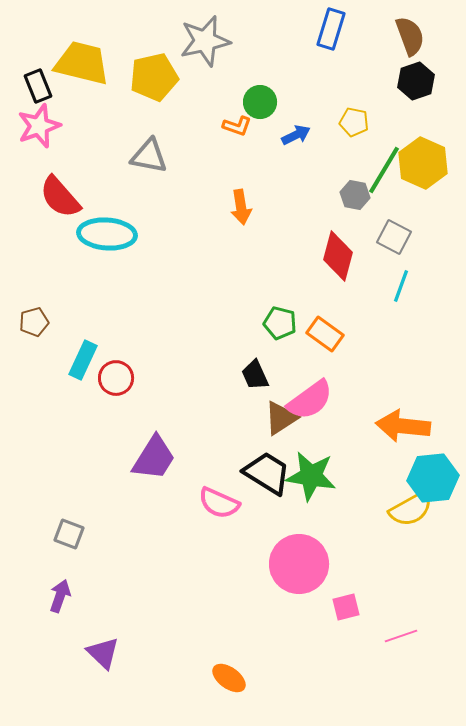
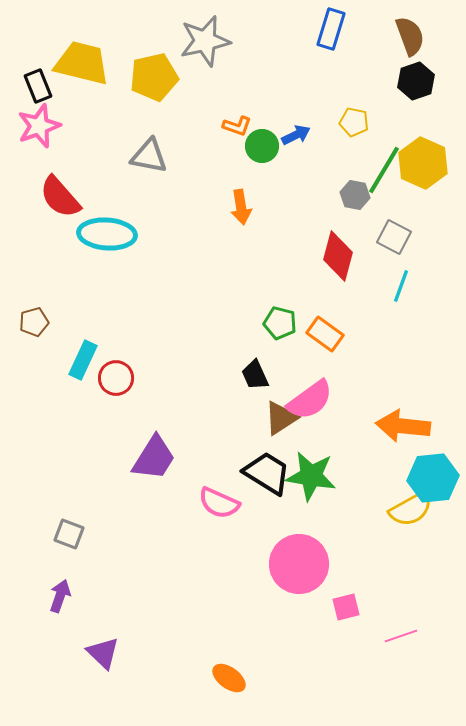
green circle at (260, 102): moved 2 px right, 44 px down
